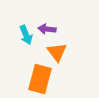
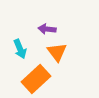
cyan arrow: moved 6 px left, 14 px down
orange rectangle: moved 4 px left; rotated 32 degrees clockwise
